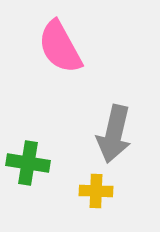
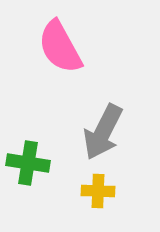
gray arrow: moved 11 px left, 2 px up; rotated 14 degrees clockwise
yellow cross: moved 2 px right
